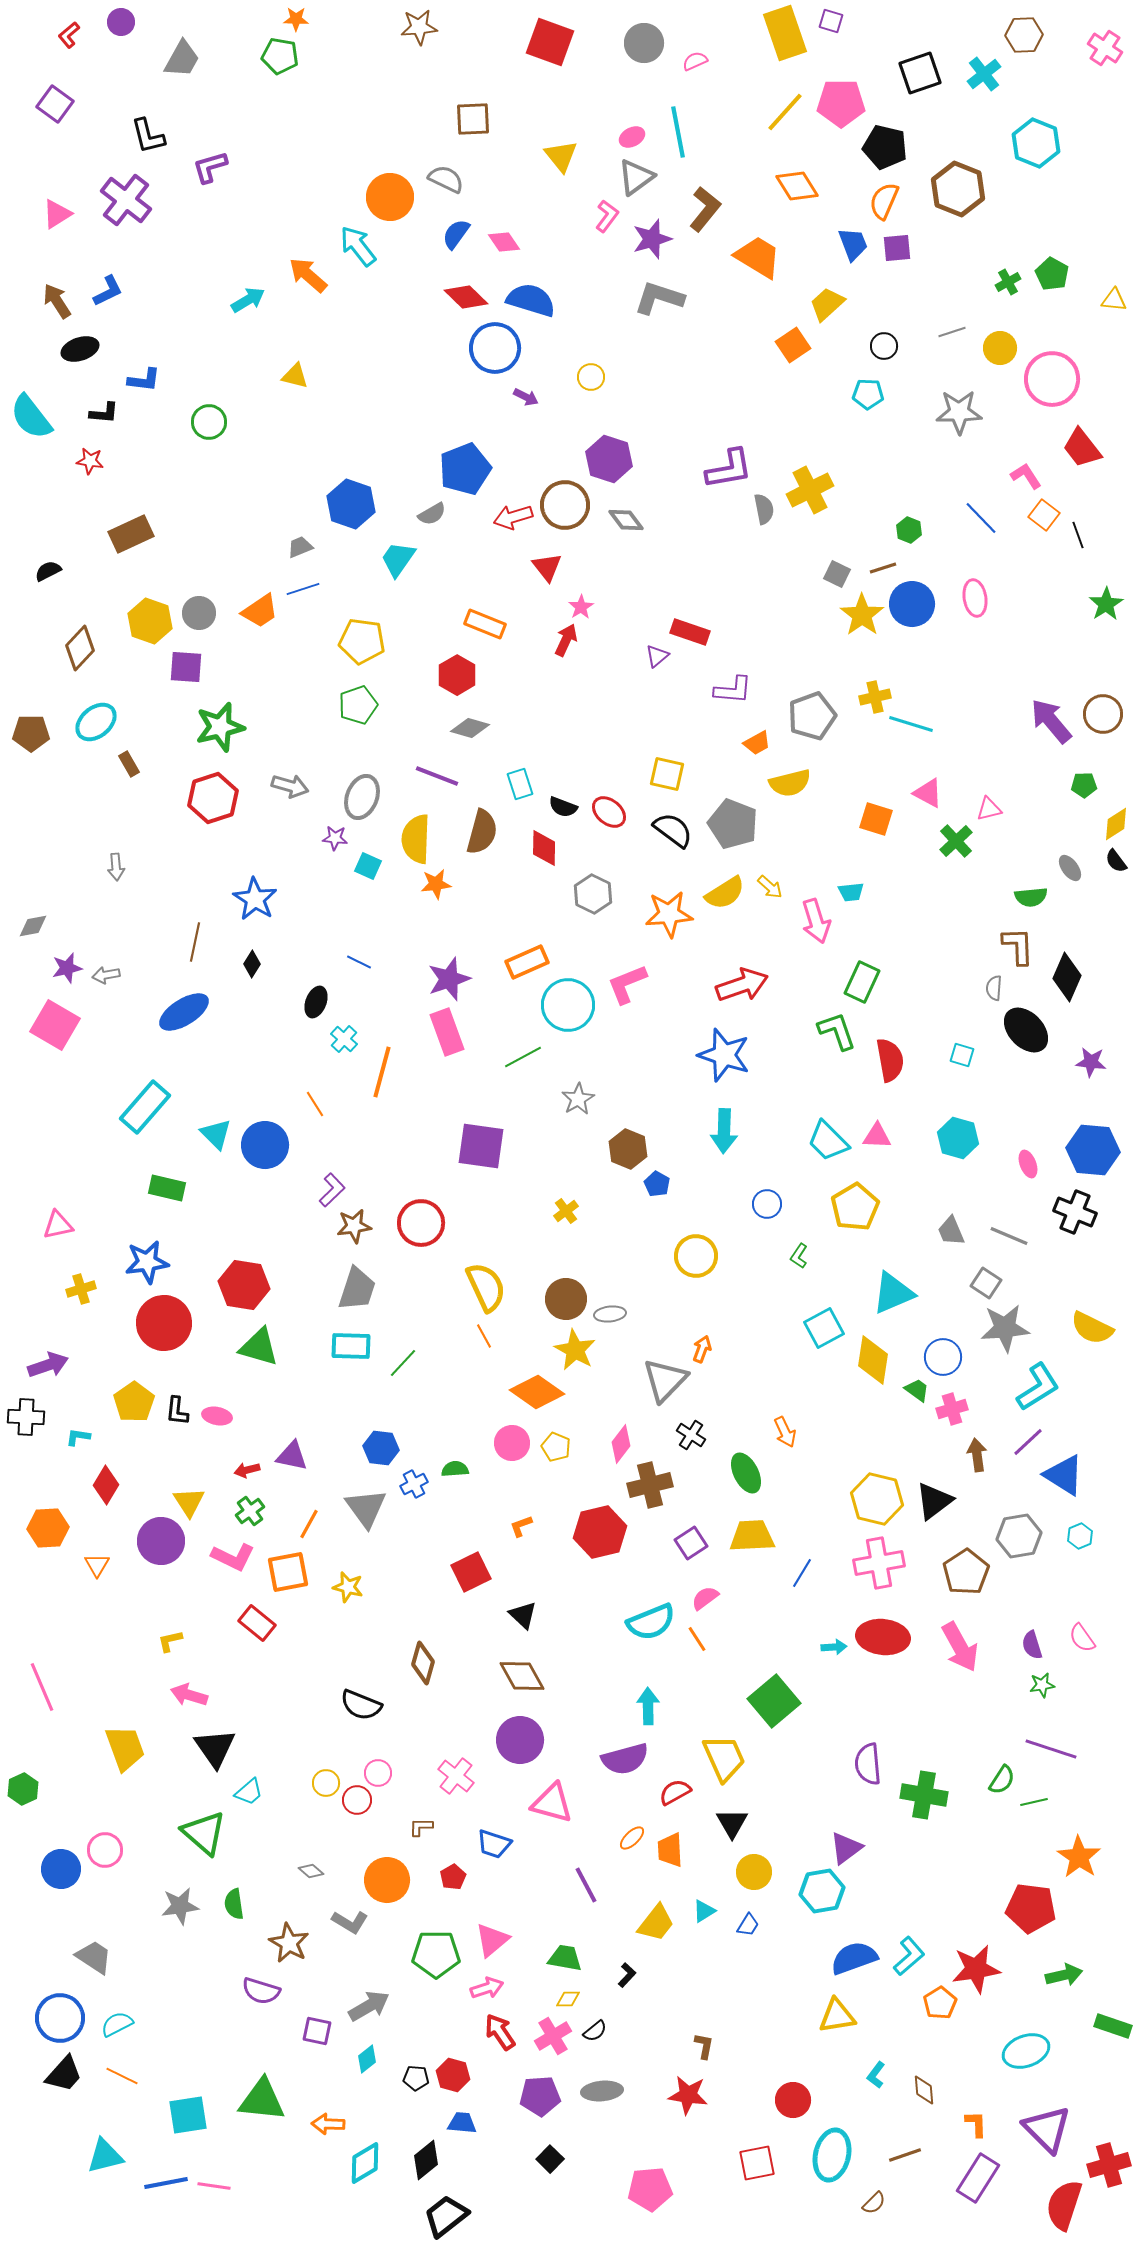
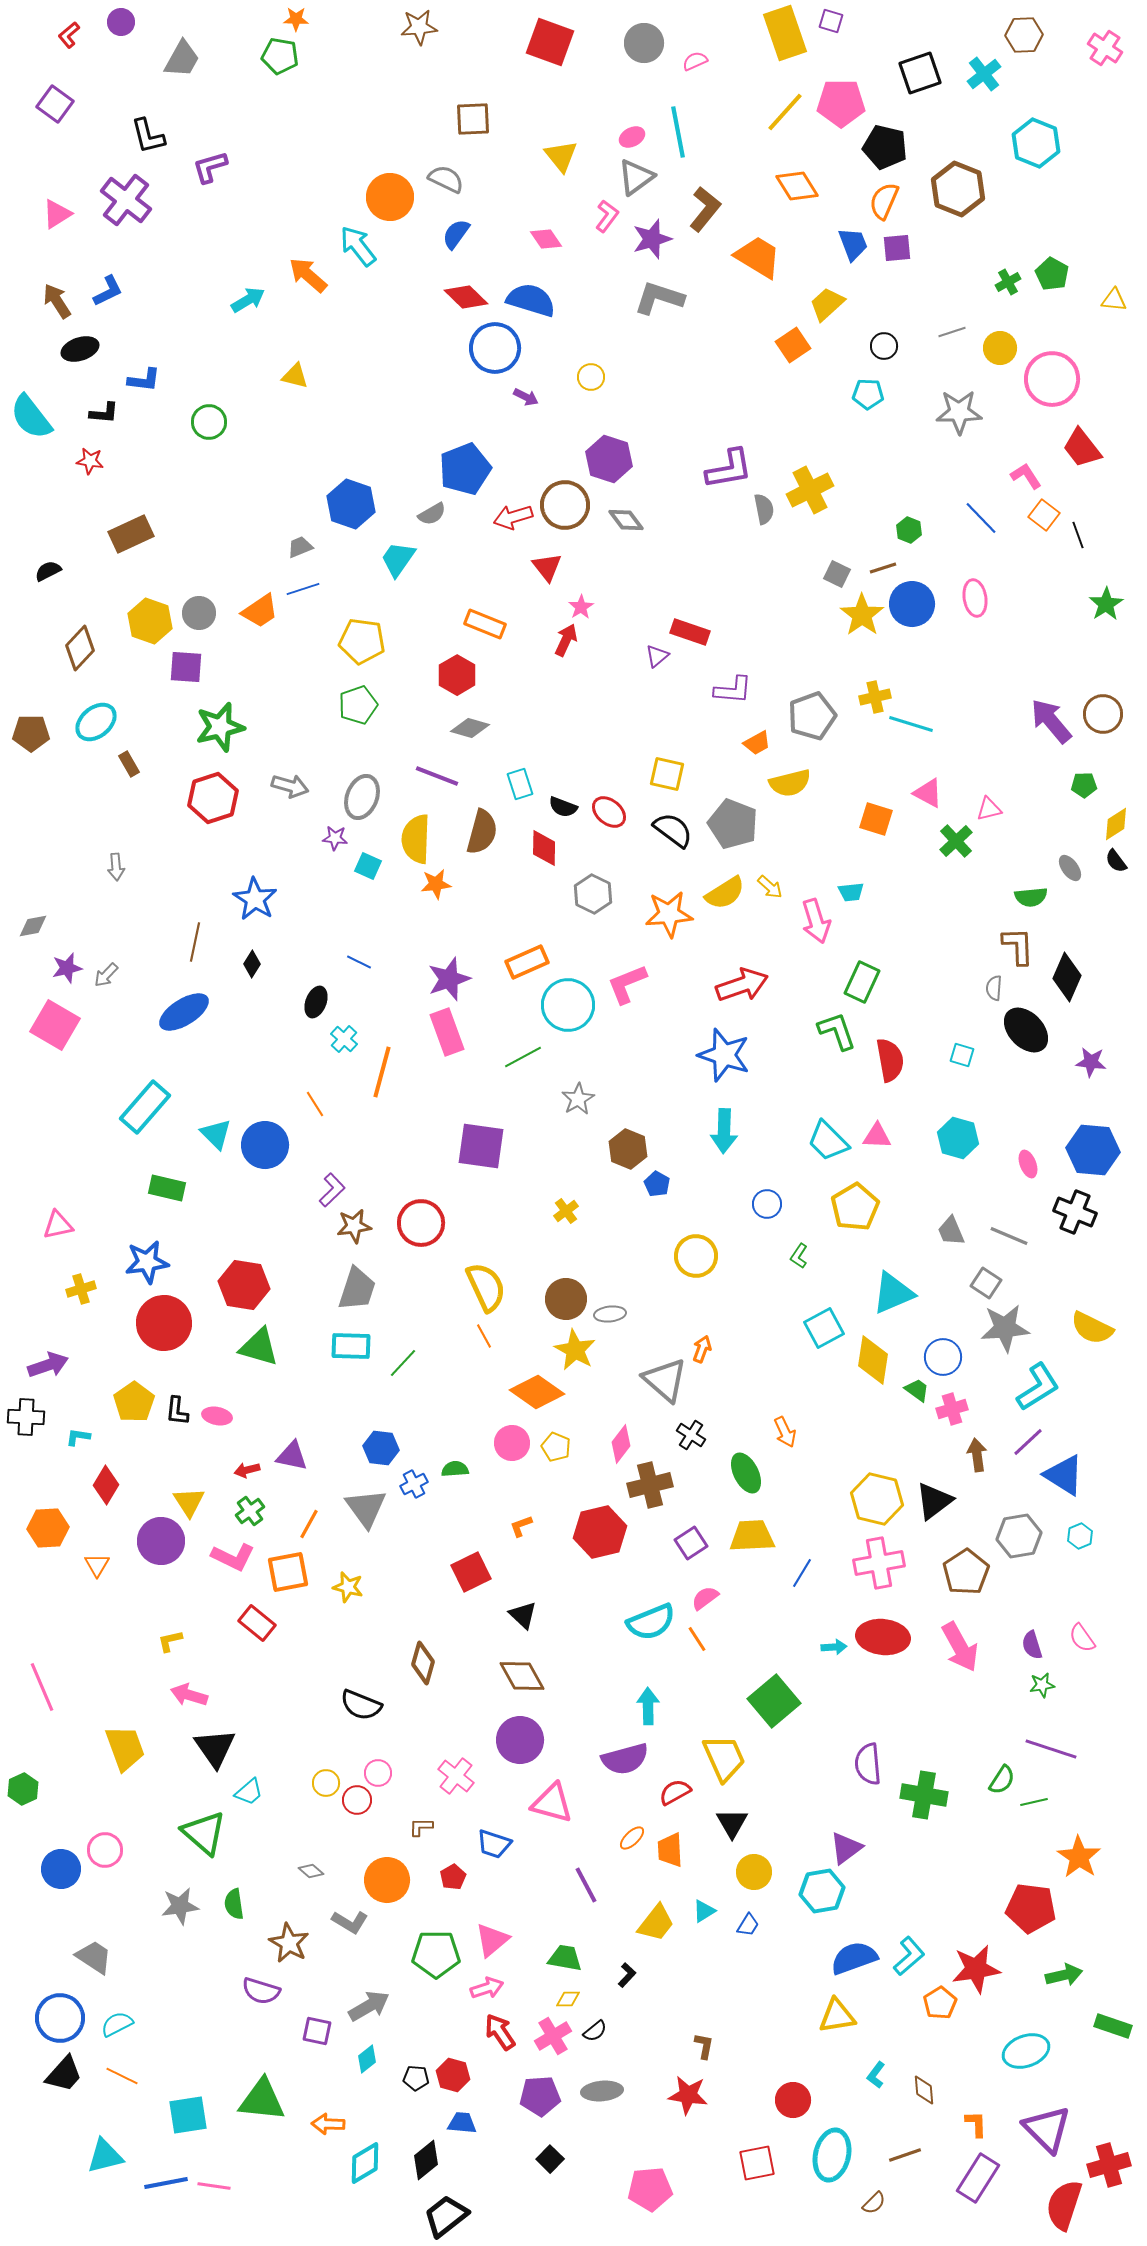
pink diamond at (504, 242): moved 42 px right, 3 px up
gray arrow at (106, 975): rotated 36 degrees counterclockwise
gray triangle at (665, 1380): rotated 33 degrees counterclockwise
